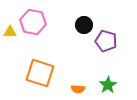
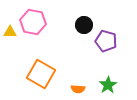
orange square: moved 1 px right, 1 px down; rotated 12 degrees clockwise
